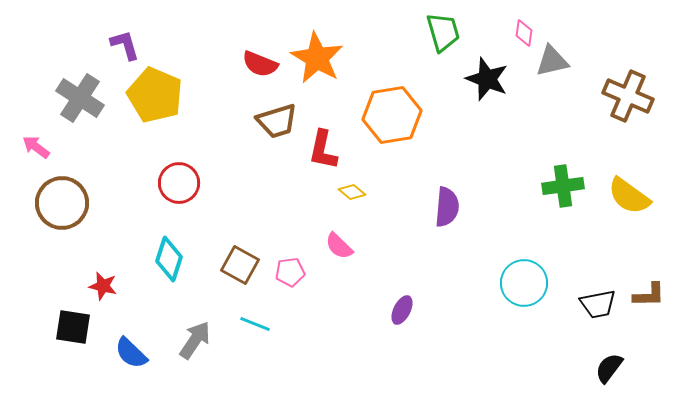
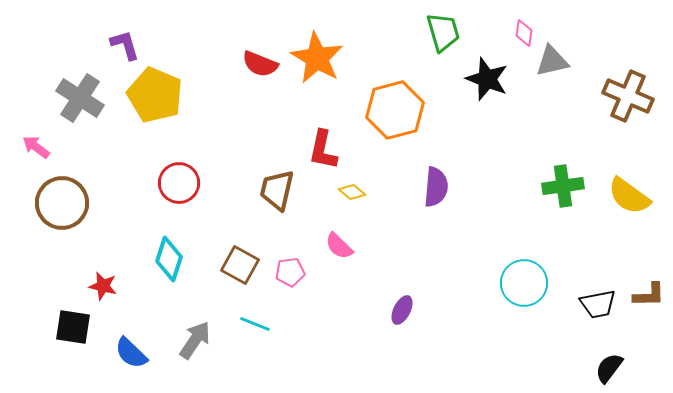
orange hexagon: moved 3 px right, 5 px up; rotated 6 degrees counterclockwise
brown trapezoid: moved 69 px down; rotated 120 degrees clockwise
purple semicircle: moved 11 px left, 20 px up
